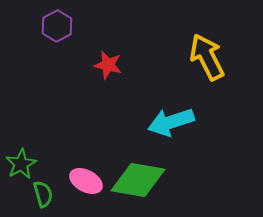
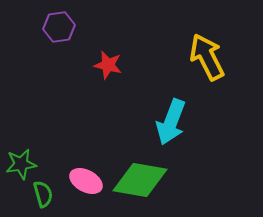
purple hexagon: moved 2 px right, 1 px down; rotated 20 degrees clockwise
cyan arrow: rotated 51 degrees counterclockwise
green star: rotated 20 degrees clockwise
green diamond: moved 2 px right
